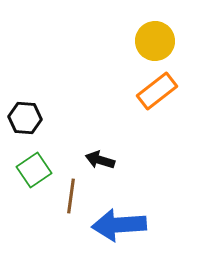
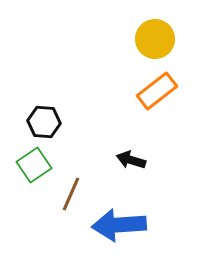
yellow circle: moved 2 px up
black hexagon: moved 19 px right, 4 px down
black arrow: moved 31 px right
green square: moved 5 px up
brown line: moved 2 px up; rotated 16 degrees clockwise
